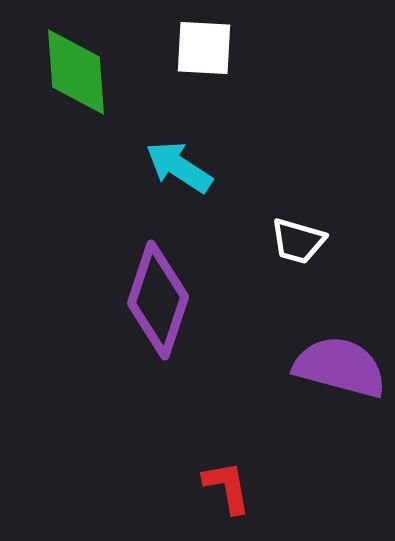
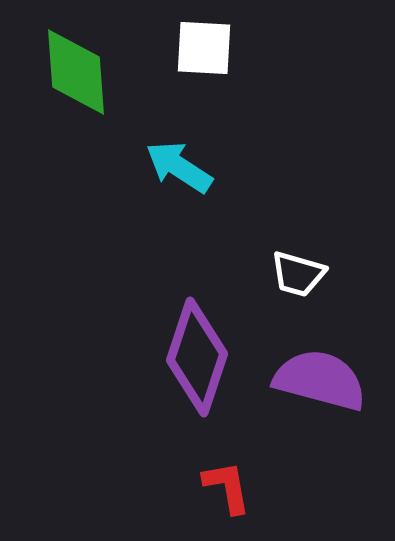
white trapezoid: moved 33 px down
purple diamond: moved 39 px right, 57 px down
purple semicircle: moved 20 px left, 13 px down
